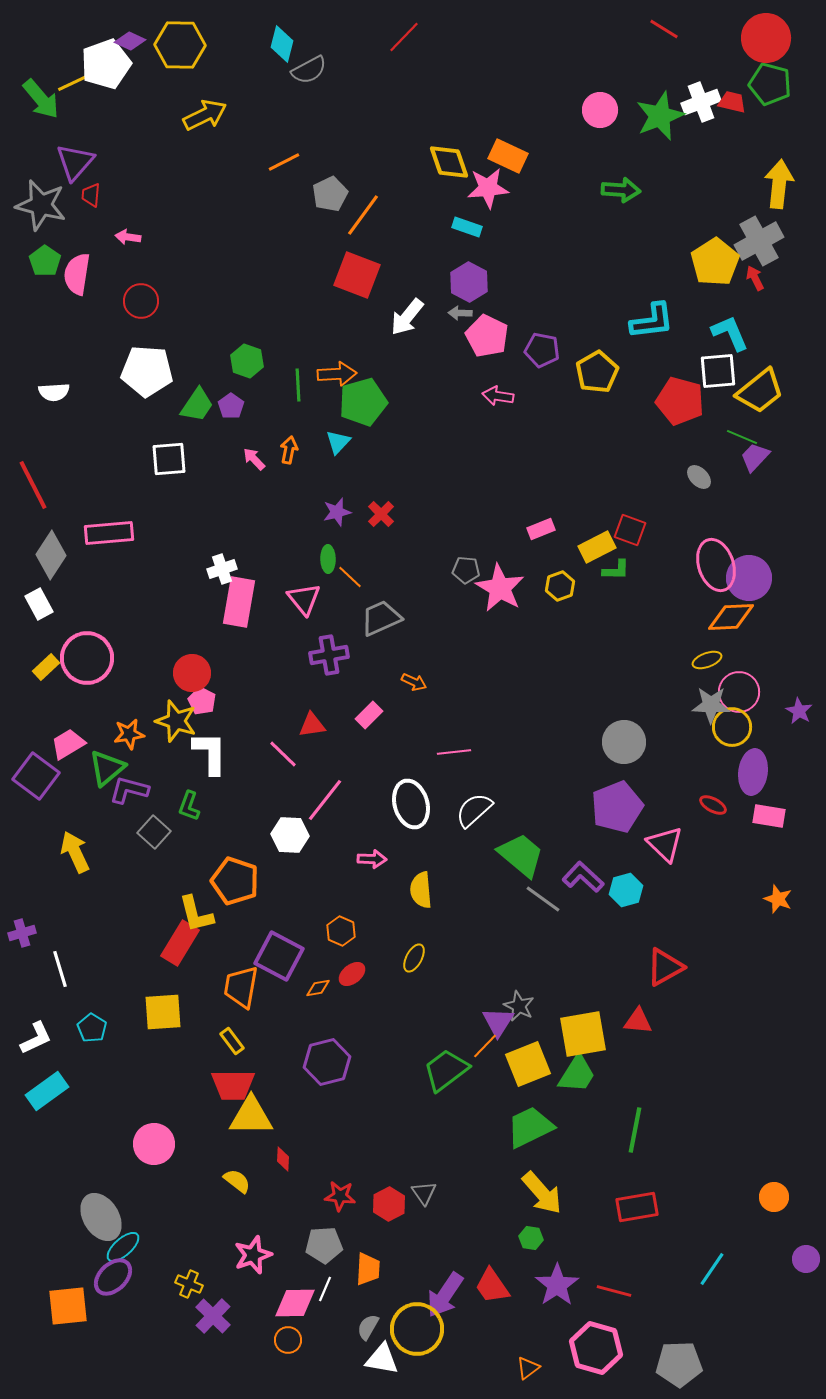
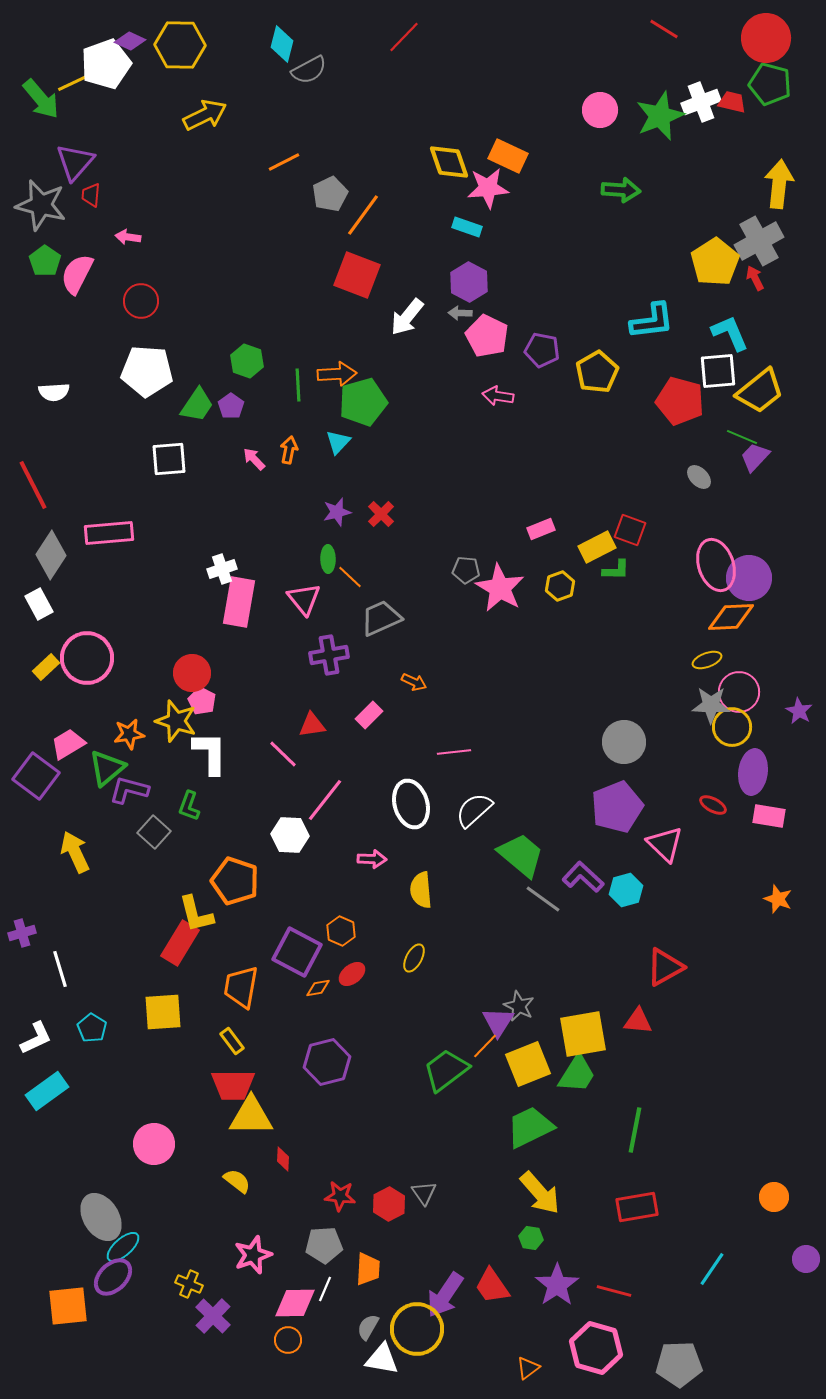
pink semicircle at (77, 274): rotated 18 degrees clockwise
purple square at (279, 956): moved 18 px right, 4 px up
yellow arrow at (542, 1193): moved 2 px left
